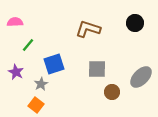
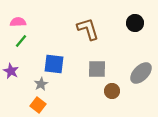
pink semicircle: moved 3 px right
brown L-shape: rotated 55 degrees clockwise
green line: moved 7 px left, 4 px up
blue square: rotated 25 degrees clockwise
purple star: moved 5 px left, 1 px up
gray ellipse: moved 4 px up
brown circle: moved 1 px up
orange square: moved 2 px right
